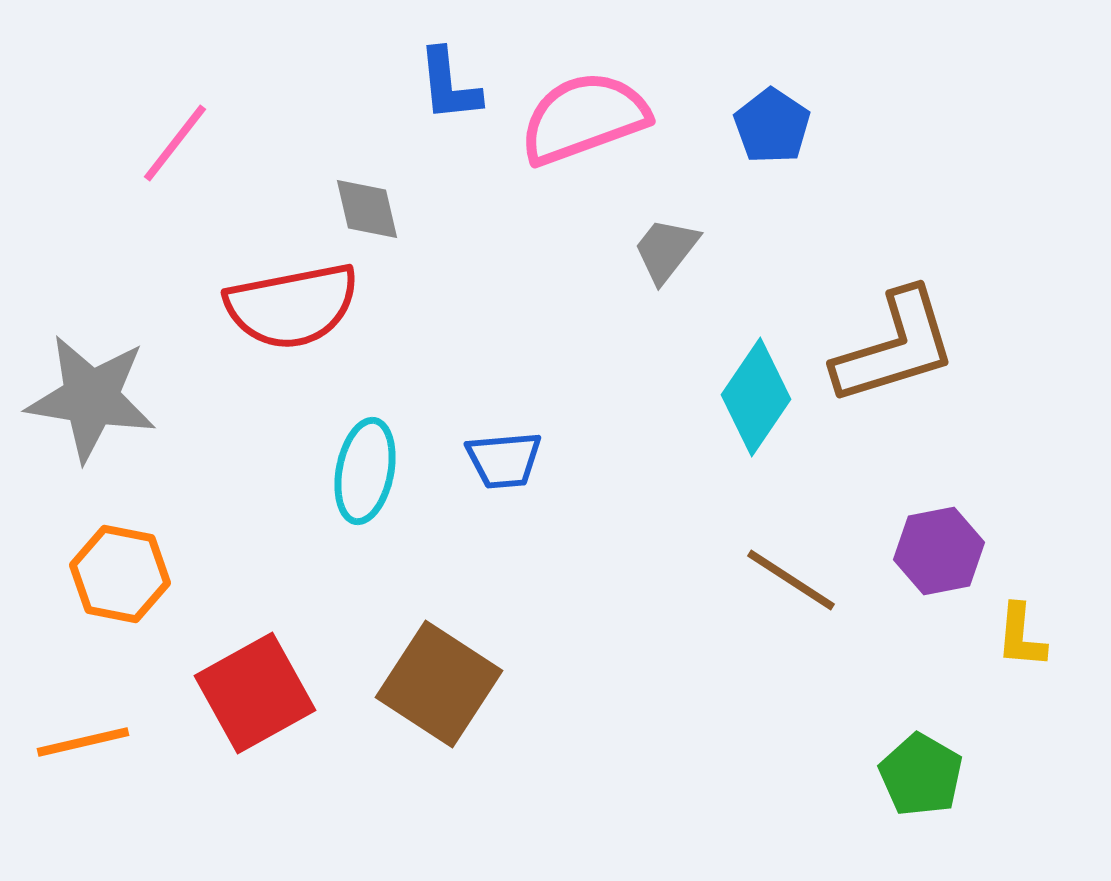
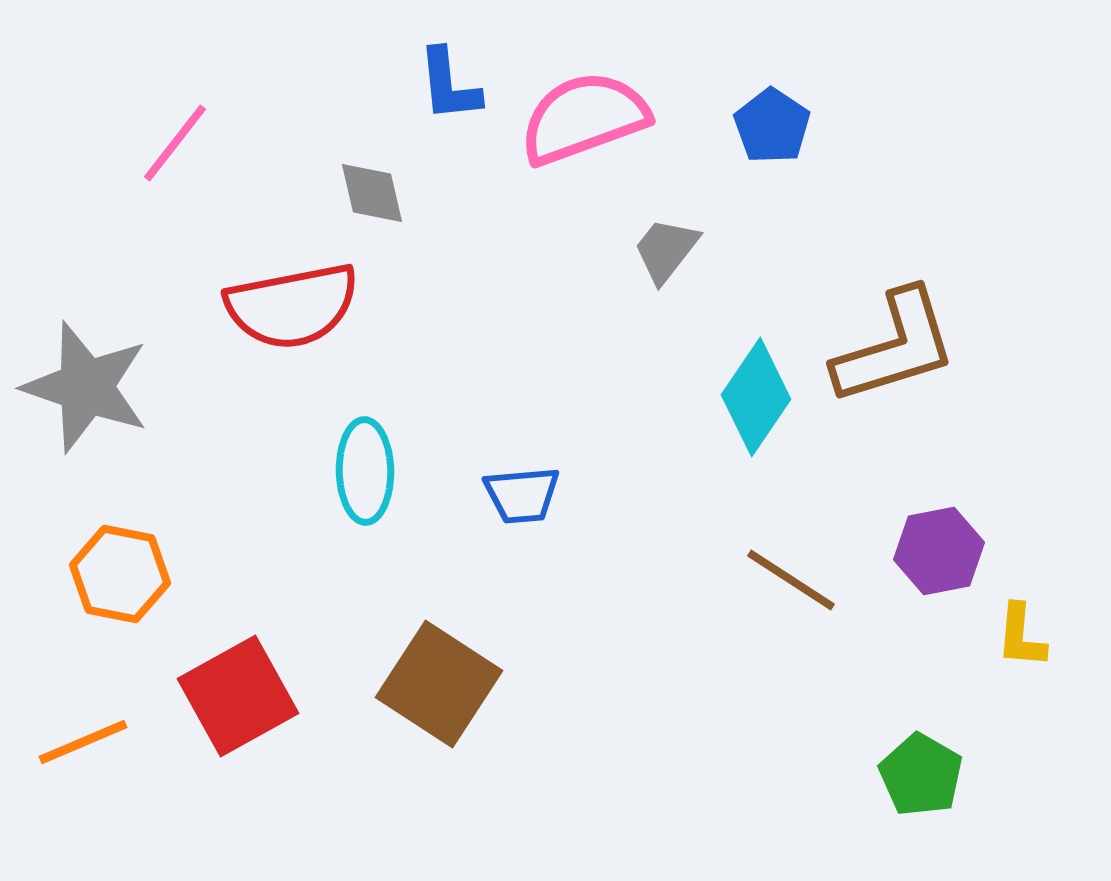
gray diamond: moved 5 px right, 16 px up
gray star: moved 5 px left, 11 px up; rotated 10 degrees clockwise
blue trapezoid: moved 18 px right, 35 px down
cyan ellipse: rotated 12 degrees counterclockwise
red square: moved 17 px left, 3 px down
orange line: rotated 10 degrees counterclockwise
